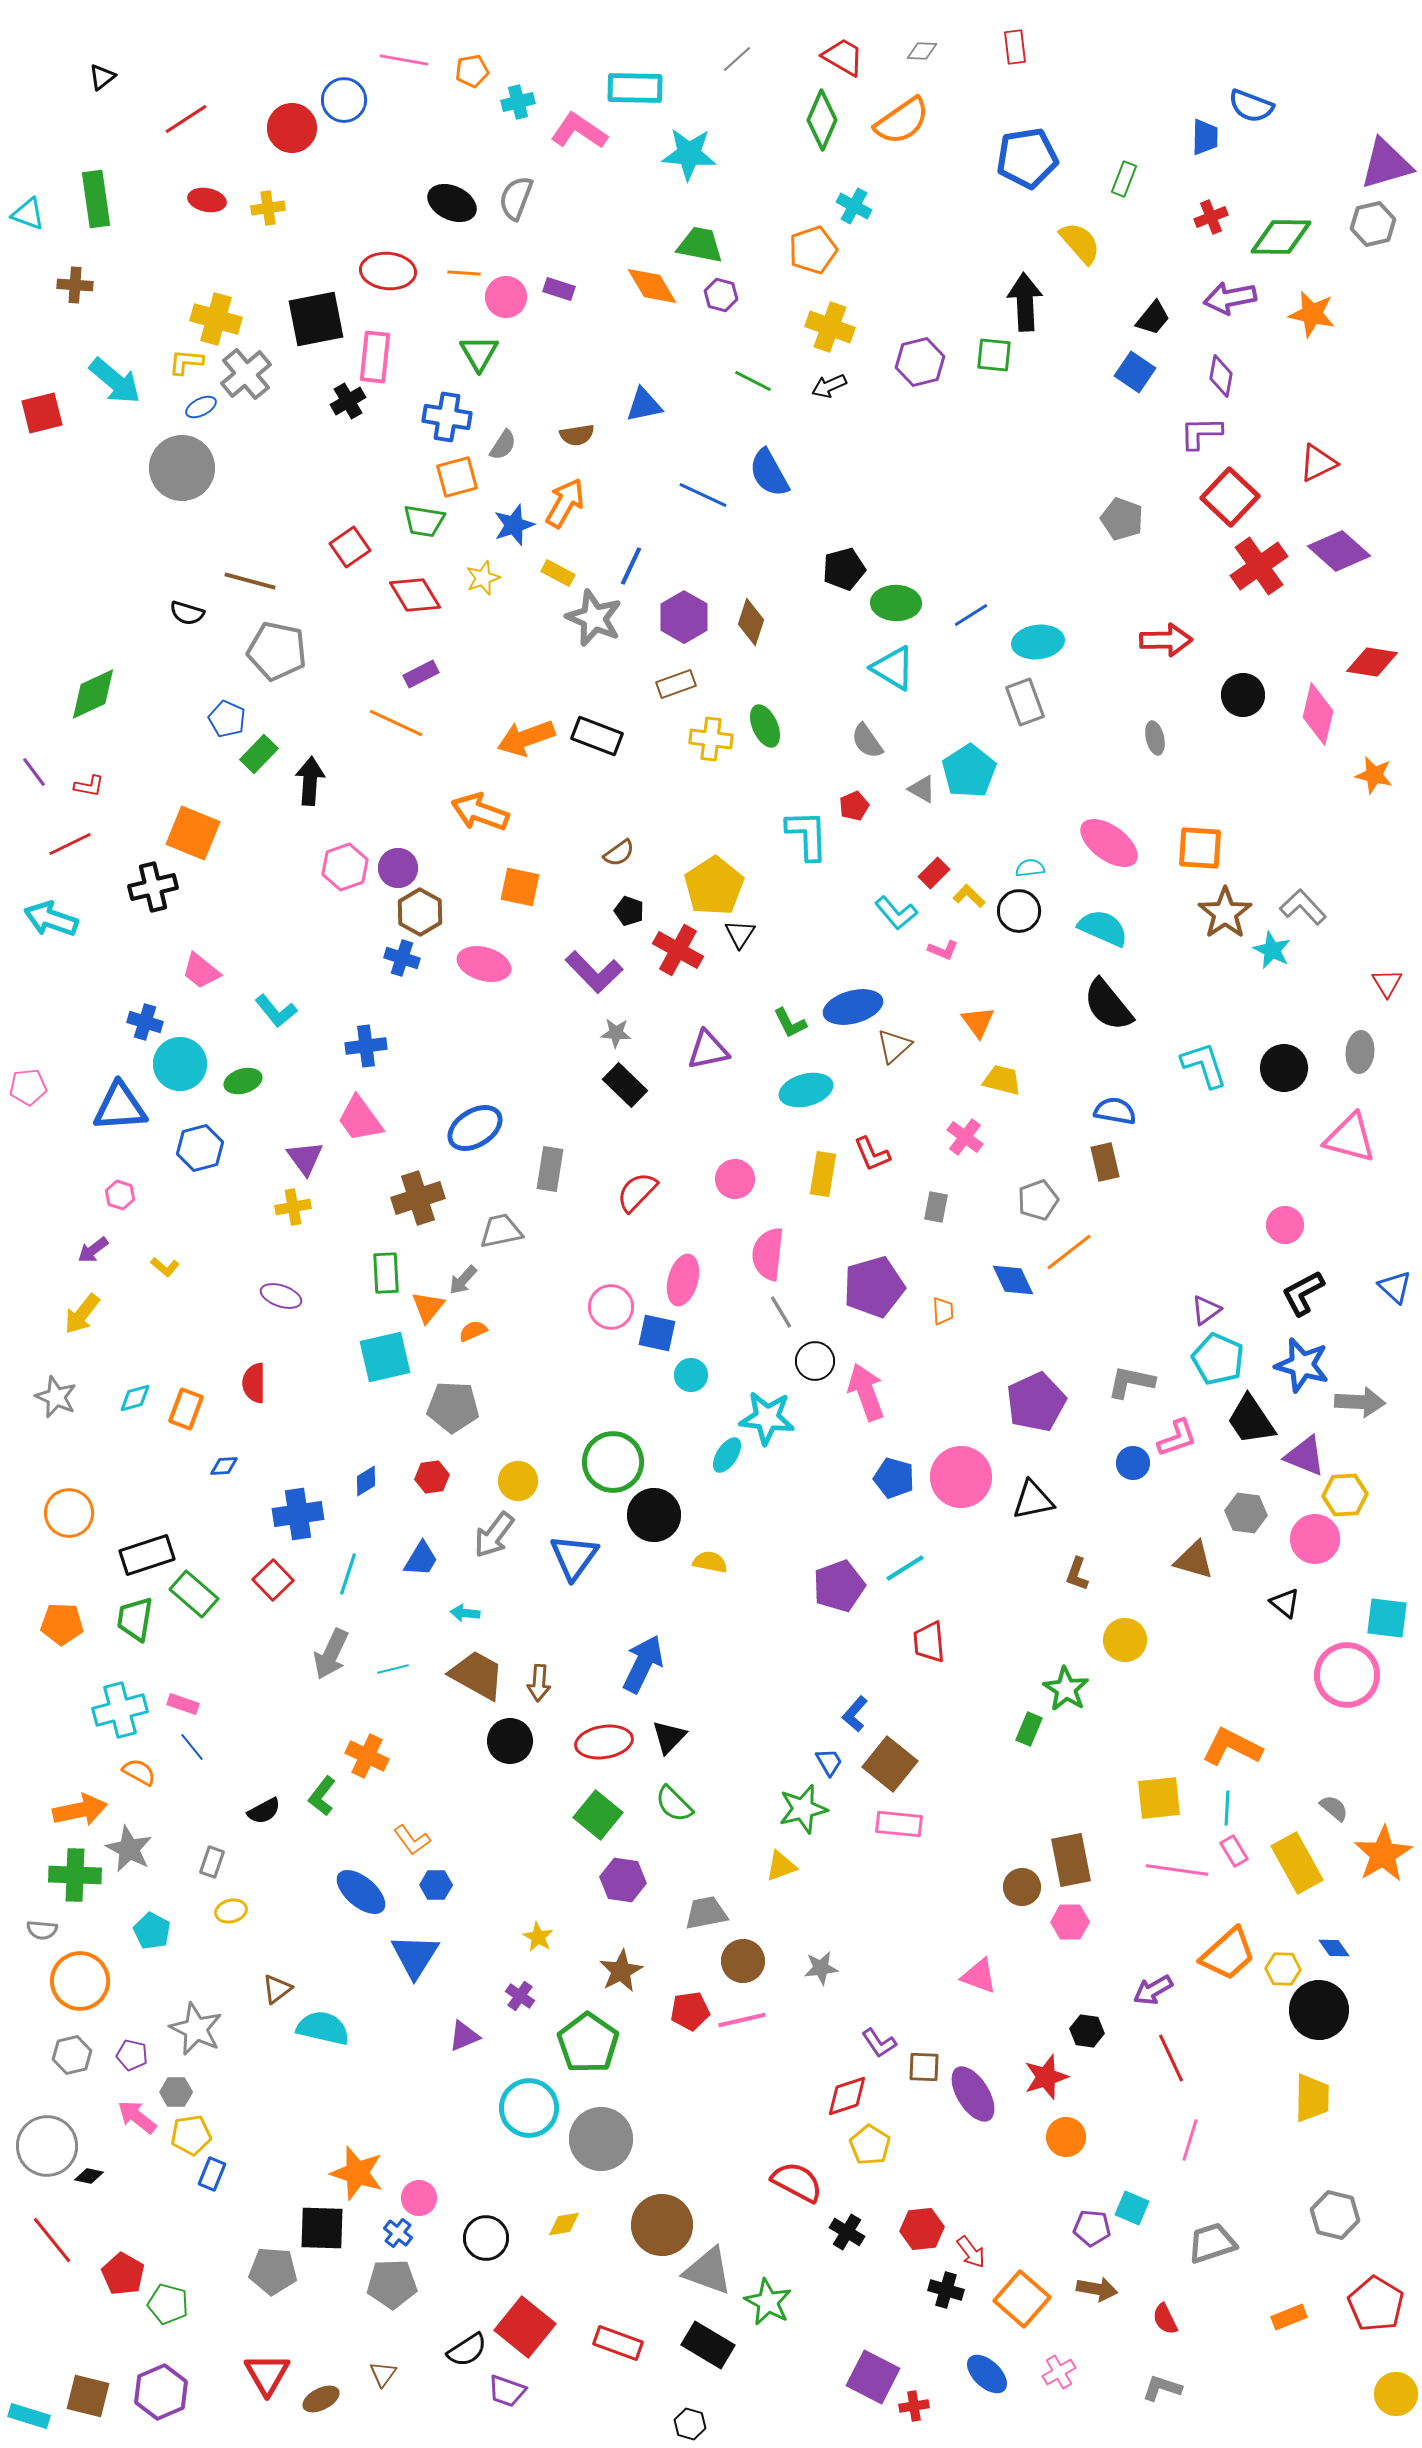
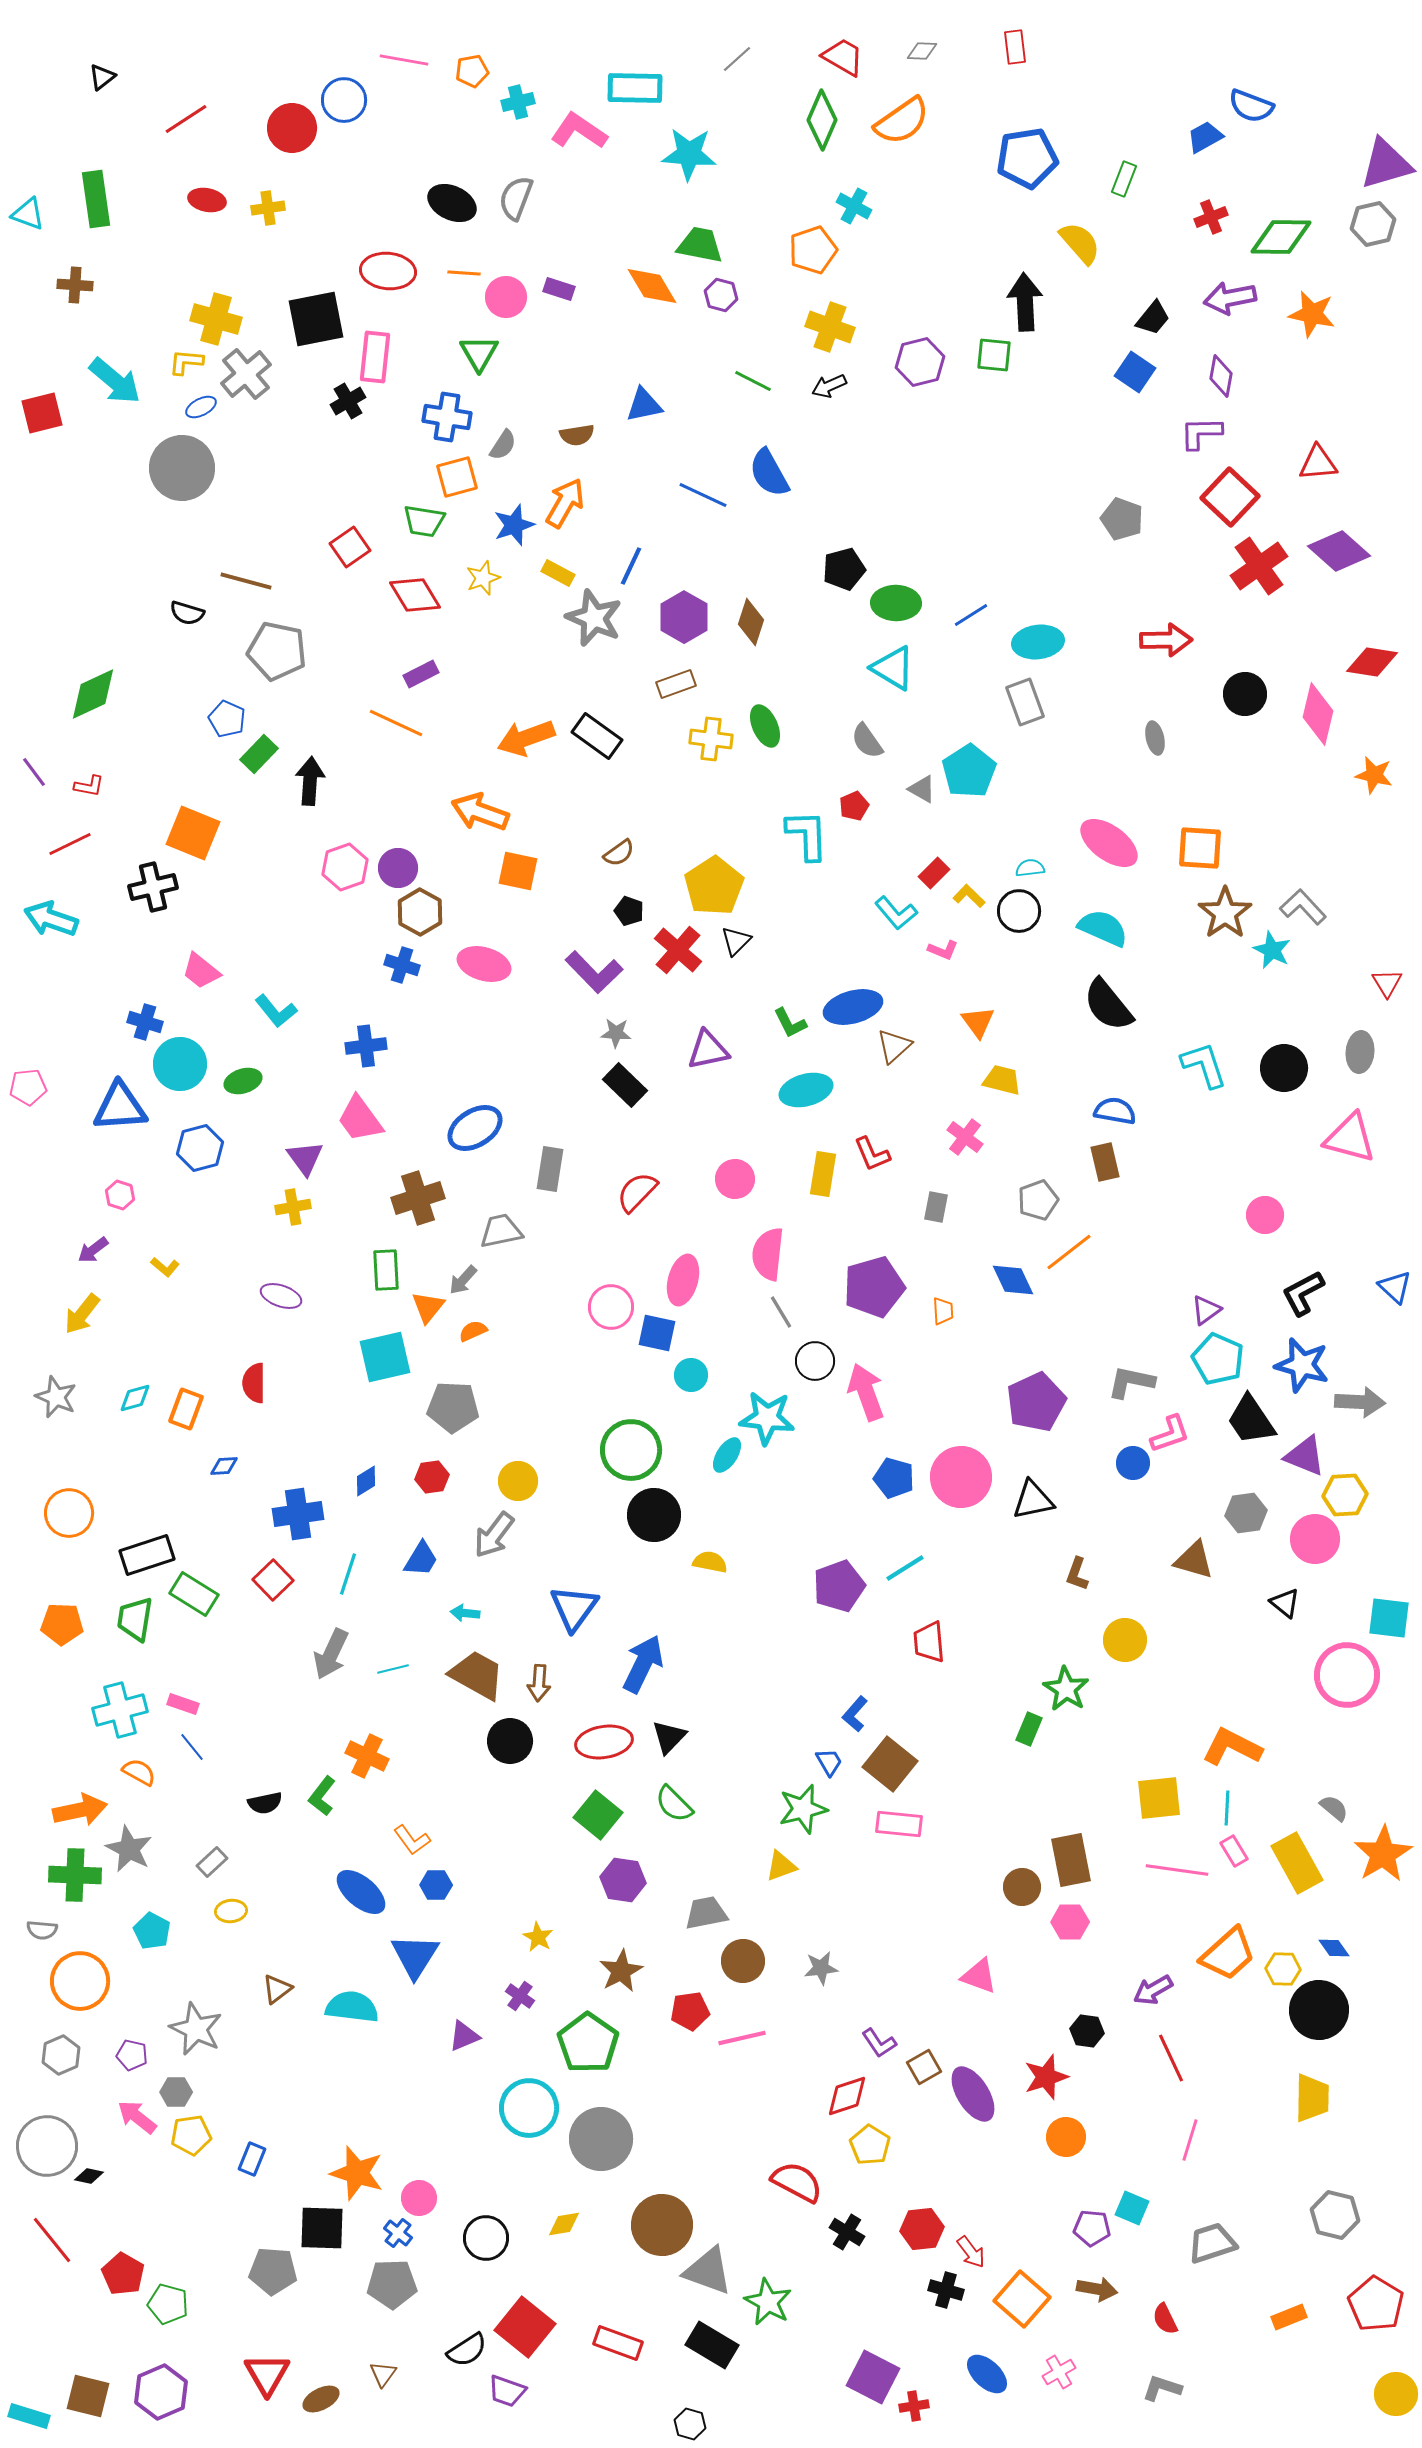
blue trapezoid at (1205, 137): rotated 120 degrees counterclockwise
red triangle at (1318, 463): rotated 21 degrees clockwise
brown line at (250, 581): moved 4 px left
black circle at (1243, 695): moved 2 px right, 1 px up
black rectangle at (597, 736): rotated 15 degrees clockwise
orange square at (520, 887): moved 2 px left, 16 px up
black triangle at (740, 934): moved 4 px left, 7 px down; rotated 12 degrees clockwise
red cross at (678, 950): rotated 12 degrees clockwise
blue cross at (402, 958): moved 7 px down
pink circle at (1285, 1225): moved 20 px left, 10 px up
green rectangle at (386, 1273): moved 3 px up
pink L-shape at (1177, 1438): moved 7 px left, 4 px up
green circle at (613, 1462): moved 18 px right, 12 px up
gray hexagon at (1246, 1513): rotated 15 degrees counterclockwise
blue triangle at (574, 1557): moved 51 px down
green rectangle at (194, 1594): rotated 9 degrees counterclockwise
cyan square at (1387, 1618): moved 2 px right
black semicircle at (264, 1811): moved 1 px right, 8 px up; rotated 16 degrees clockwise
gray rectangle at (212, 1862): rotated 28 degrees clockwise
yellow ellipse at (231, 1911): rotated 8 degrees clockwise
pink line at (742, 2020): moved 18 px down
cyan semicircle at (323, 2028): moved 29 px right, 21 px up; rotated 6 degrees counterclockwise
gray hexagon at (72, 2055): moved 11 px left; rotated 9 degrees counterclockwise
brown square at (924, 2067): rotated 32 degrees counterclockwise
blue rectangle at (212, 2174): moved 40 px right, 15 px up
black rectangle at (708, 2345): moved 4 px right
